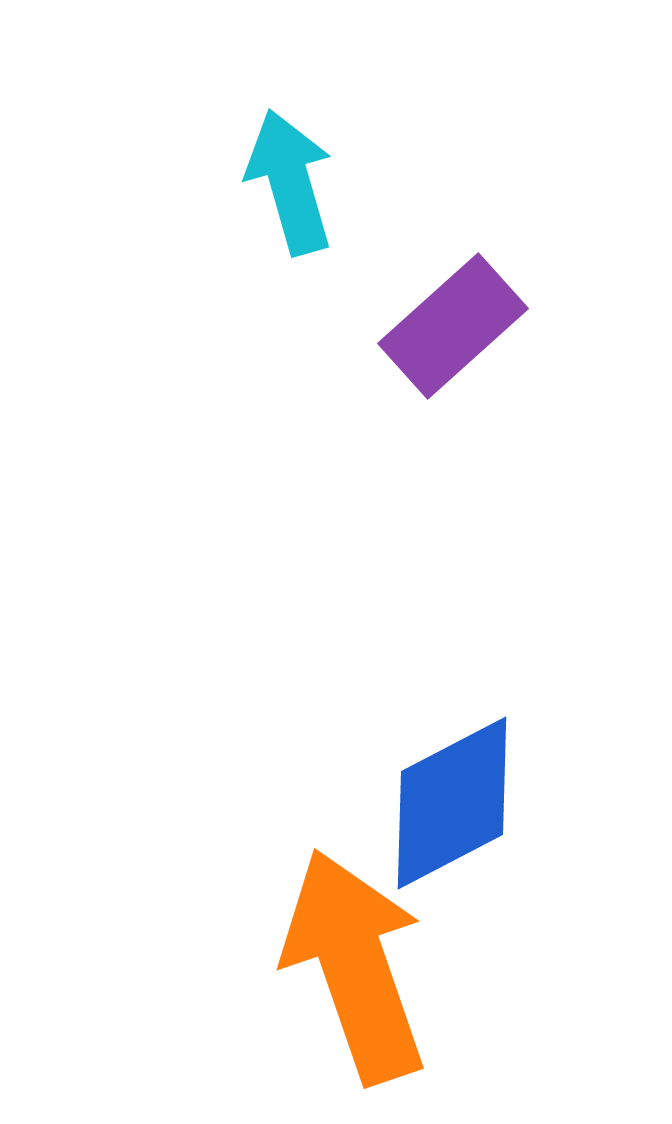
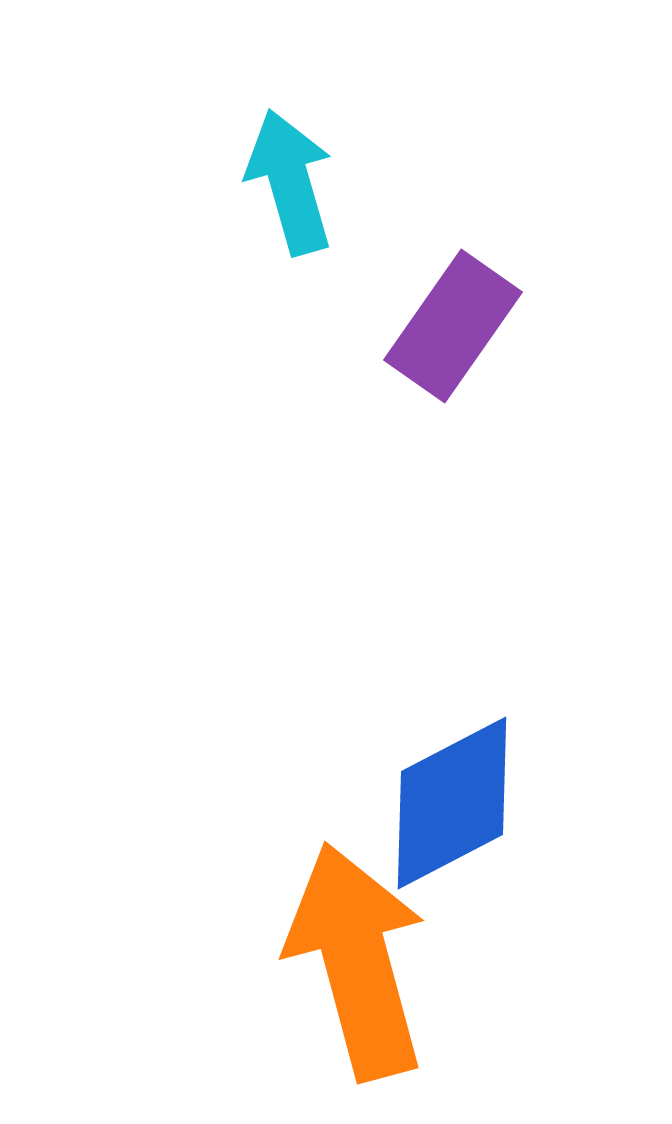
purple rectangle: rotated 13 degrees counterclockwise
orange arrow: moved 2 px right, 5 px up; rotated 4 degrees clockwise
